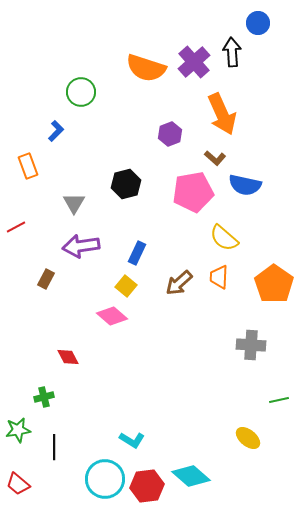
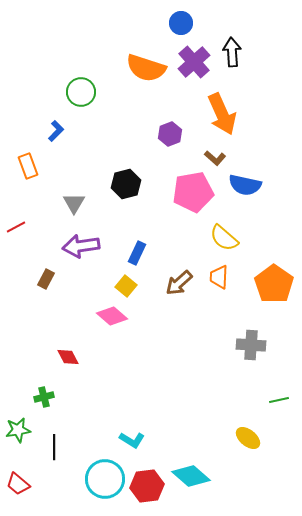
blue circle: moved 77 px left
